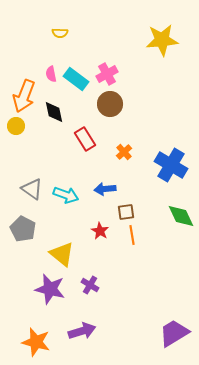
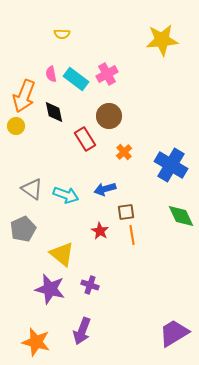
yellow semicircle: moved 2 px right, 1 px down
brown circle: moved 1 px left, 12 px down
blue arrow: rotated 10 degrees counterclockwise
gray pentagon: rotated 20 degrees clockwise
purple cross: rotated 12 degrees counterclockwise
purple arrow: rotated 128 degrees clockwise
